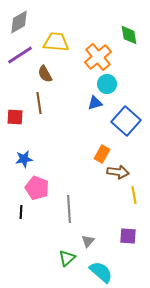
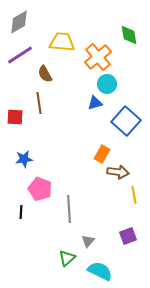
yellow trapezoid: moved 6 px right
pink pentagon: moved 3 px right, 1 px down
purple square: rotated 24 degrees counterclockwise
cyan semicircle: moved 1 px left, 1 px up; rotated 15 degrees counterclockwise
